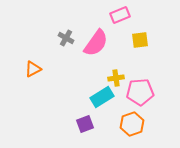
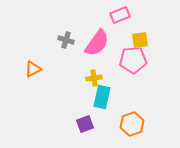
gray cross: moved 2 px down; rotated 14 degrees counterclockwise
pink semicircle: moved 1 px right
yellow cross: moved 22 px left
pink pentagon: moved 7 px left, 32 px up
cyan rectangle: rotated 45 degrees counterclockwise
